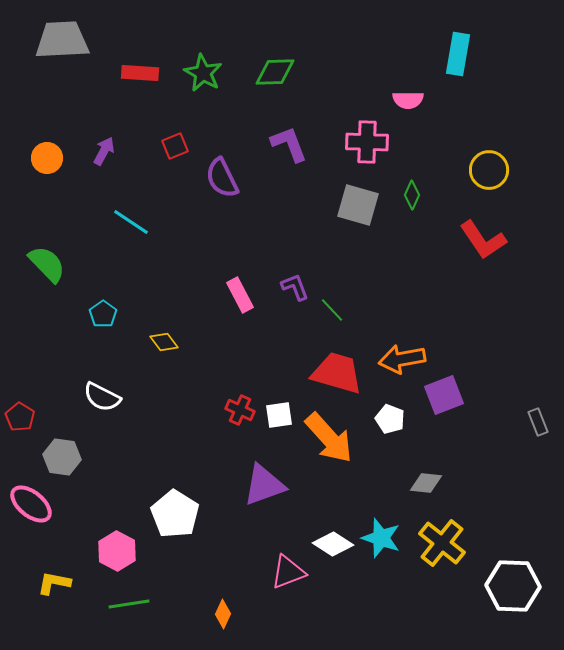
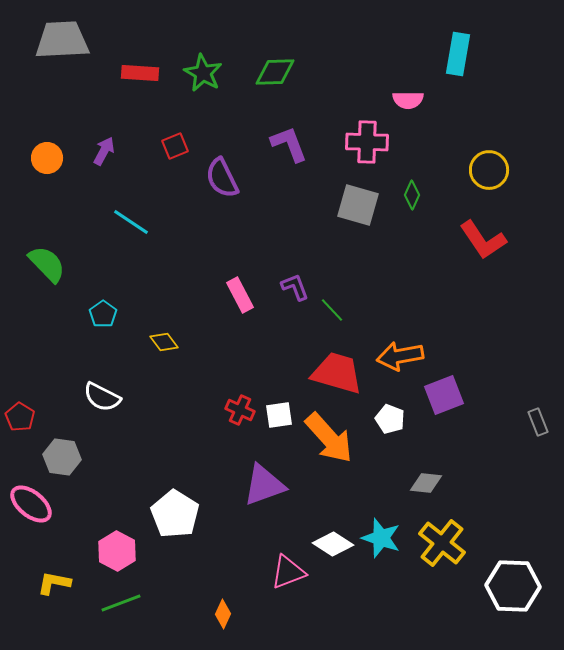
orange arrow at (402, 359): moved 2 px left, 3 px up
green line at (129, 604): moved 8 px left, 1 px up; rotated 12 degrees counterclockwise
